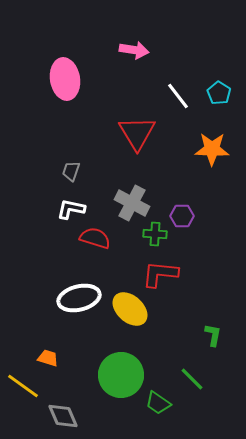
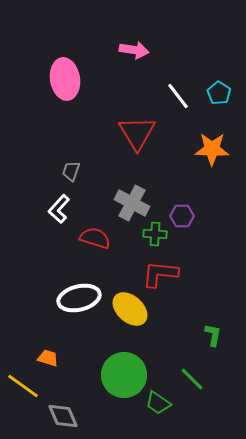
white L-shape: moved 12 px left; rotated 60 degrees counterclockwise
green circle: moved 3 px right
